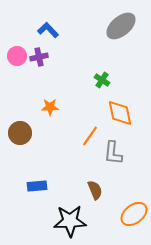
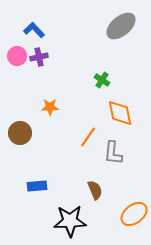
blue L-shape: moved 14 px left
orange line: moved 2 px left, 1 px down
